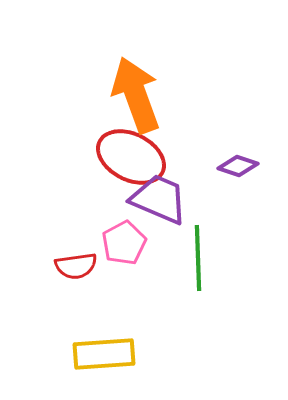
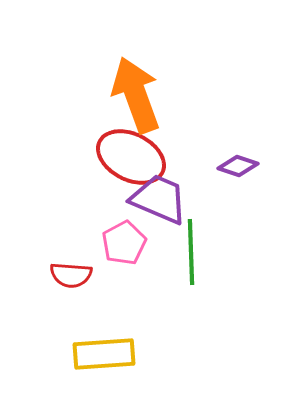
green line: moved 7 px left, 6 px up
red semicircle: moved 5 px left, 9 px down; rotated 12 degrees clockwise
